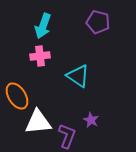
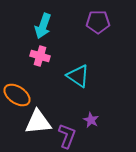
purple pentagon: rotated 15 degrees counterclockwise
pink cross: rotated 24 degrees clockwise
orange ellipse: moved 1 px up; rotated 24 degrees counterclockwise
